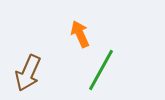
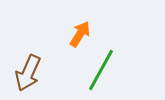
orange arrow: rotated 56 degrees clockwise
